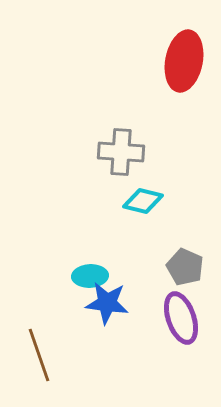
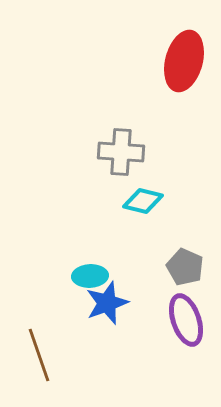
red ellipse: rotated 4 degrees clockwise
blue star: rotated 27 degrees counterclockwise
purple ellipse: moved 5 px right, 2 px down
